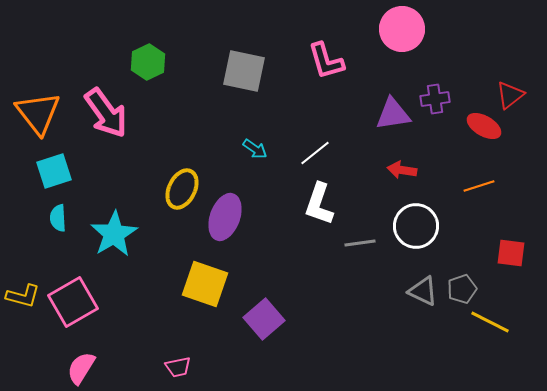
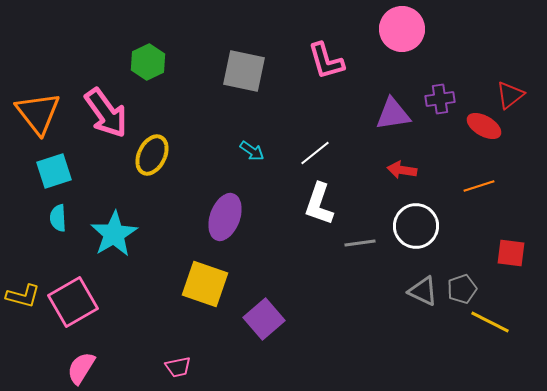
purple cross: moved 5 px right
cyan arrow: moved 3 px left, 2 px down
yellow ellipse: moved 30 px left, 34 px up
